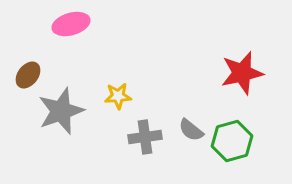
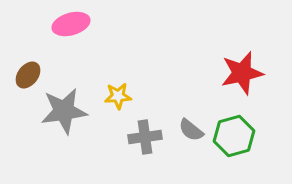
gray star: moved 3 px right; rotated 12 degrees clockwise
green hexagon: moved 2 px right, 5 px up
